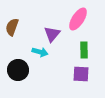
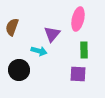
pink ellipse: rotated 20 degrees counterclockwise
cyan arrow: moved 1 px left, 1 px up
black circle: moved 1 px right
purple square: moved 3 px left
